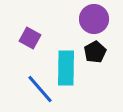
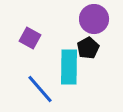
black pentagon: moved 7 px left, 4 px up
cyan rectangle: moved 3 px right, 1 px up
